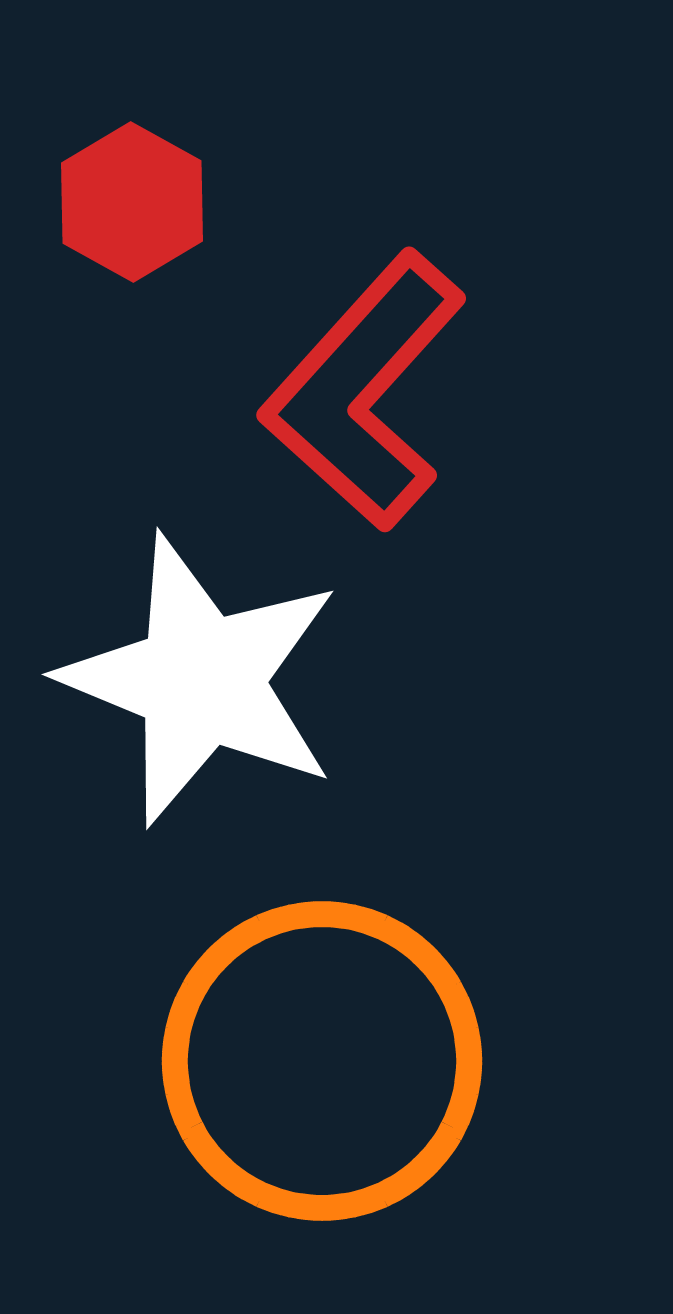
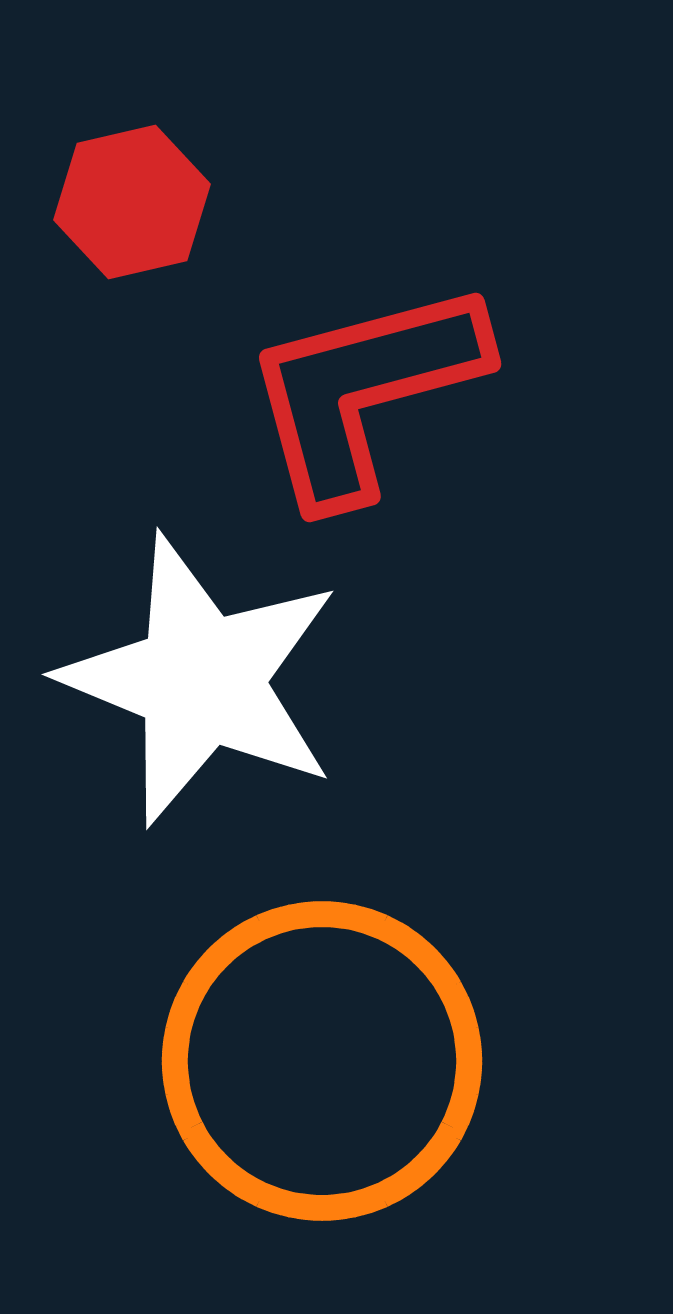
red hexagon: rotated 18 degrees clockwise
red L-shape: rotated 33 degrees clockwise
